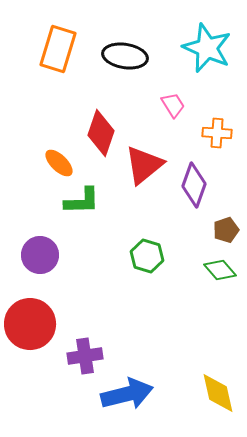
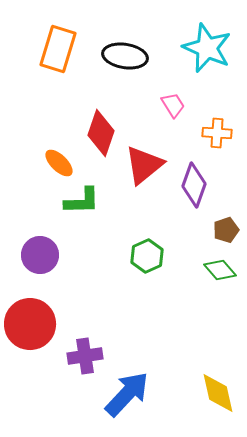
green hexagon: rotated 20 degrees clockwise
blue arrow: rotated 33 degrees counterclockwise
